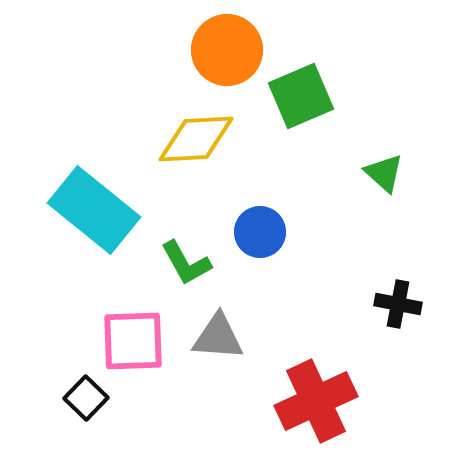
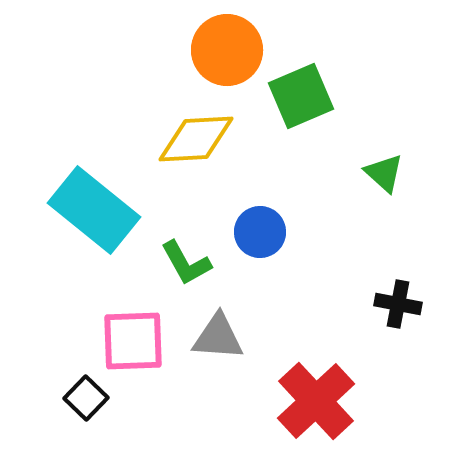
red cross: rotated 18 degrees counterclockwise
